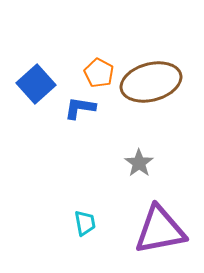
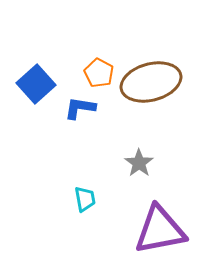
cyan trapezoid: moved 24 px up
